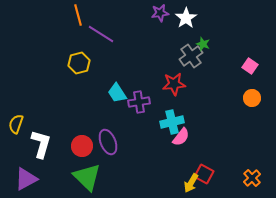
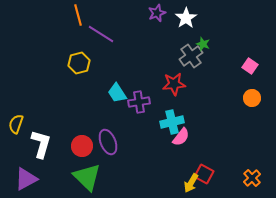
purple star: moved 3 px left; rotated 12 degrees counterclockwise
